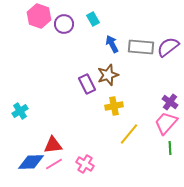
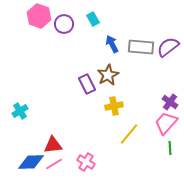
brown star: rotated 10 degrees counterclockwise
pink cross: moved 1 px right, 2 px up
